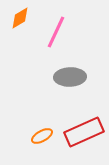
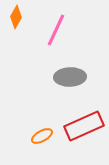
orange diamond: moved 4 px left, 1 px up; rotated 30 degrees counterclockwise
pink line: moved 2 px up
red rectangle: moved 6 px up
